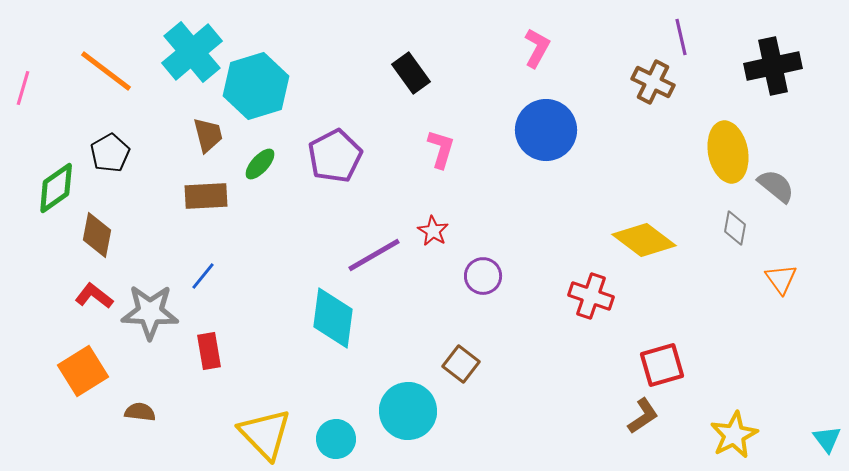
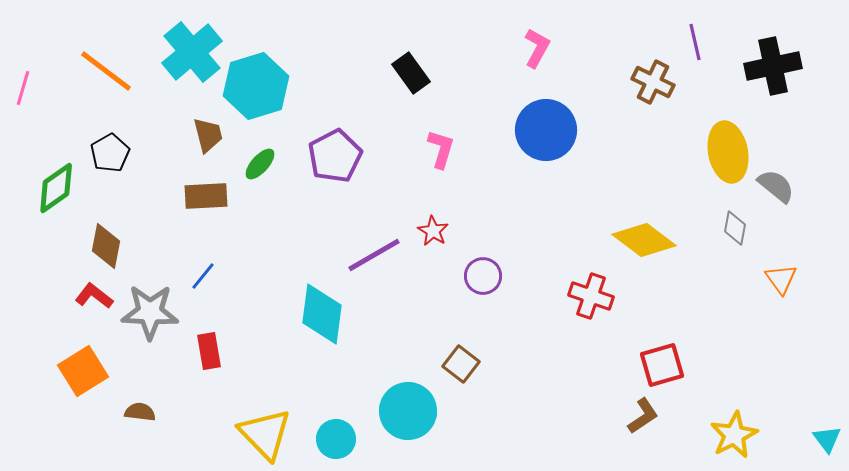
purple line at (681, 37): moved 14 px right, 5 px down
brown diamond at (97, 235): moved 9 px right, 11 px down
cyan diamond at (333, 318): moved 11 px left, 4 px up
